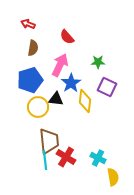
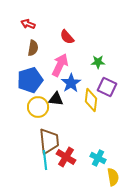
yellow diamond: moved 6 px right, 1 px up
